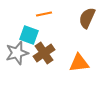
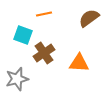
brown semicircle: moved 2 px right; rotated 30 degrees clockwise
cyan square: moved 6 px left
gray star: moved 26 px down
orange triangle: rotated 10 degrees clockwise
